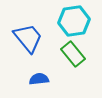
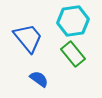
cyan hexagon: moved 1 px left
blue semicircle: rotated 42 degrees clockwise
